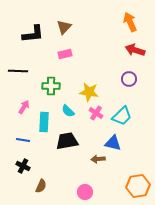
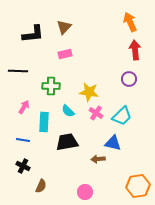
red arrow: rotated 66 degrees clockwise
black trapezoid: moved 1 px down
